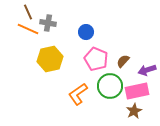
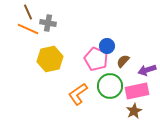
blue circle: moved 21 px right, 14 px down
